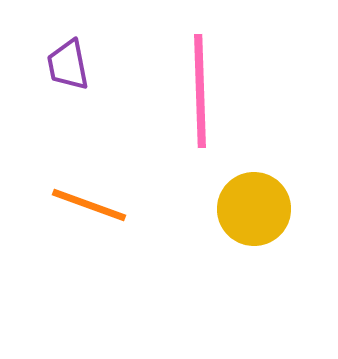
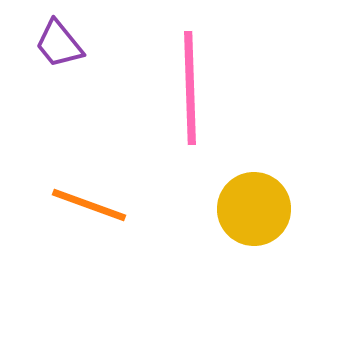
purple trapezoid: moved 9 px left, 21 px up; rotated 28 degrees counterclockwise
pink line: moved 10 px left, 3 px up
